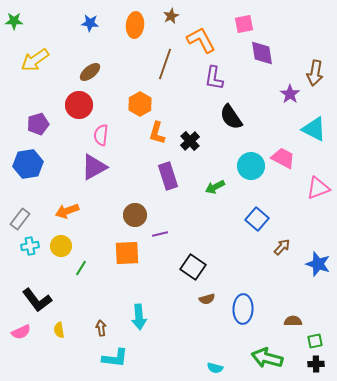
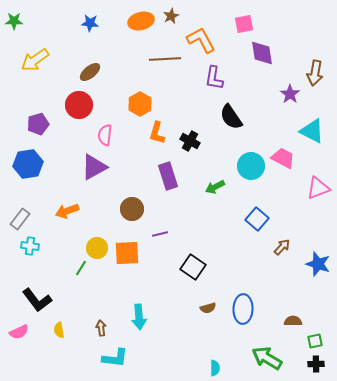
orange ellipse at (135, 25): moved 6 px right, 4 px up; rotated 70 degrees clockwise
brown line at (165, 64): moved 5 px up; rotated 68 degrees clockwise
cyan triangle at (314, 129): moved 2 px left, 2 px down
pink semicircle at (101, 135): moved 4 px right
black cross at (190, 141): rotated 18 degrees counterclockwise
brown circle at (135, 215): moved 3 px left, 6 px up
cyan cross at (30, 246): rotated 18 degrees clockwise
yellow circle at (61, 246): moved 36 px right, 2 px down
brown semicircle at (207, 299): moved 1 px right, 9 px down
pink semicircle at (21, 332): moved 2 px left
green arrow at (267, 358): rotated 16 degrees clockwise
cyan semicircle at (215, 368): rotated 105 degrees counterclockwise
